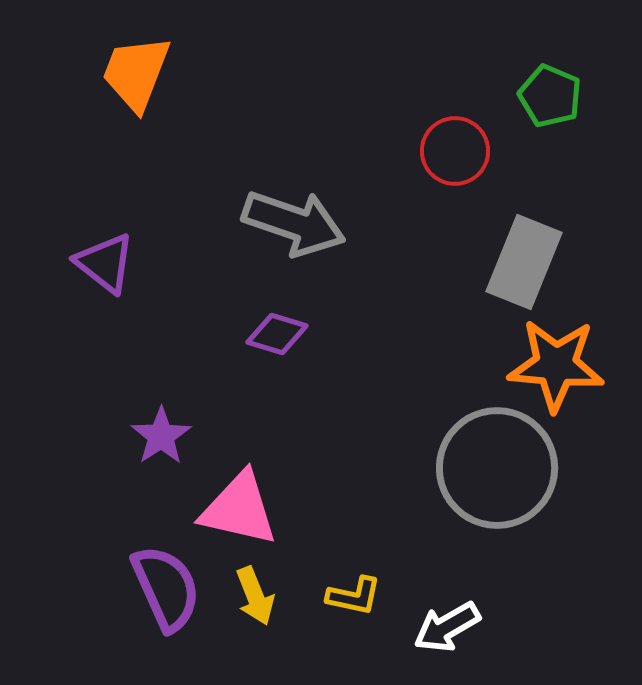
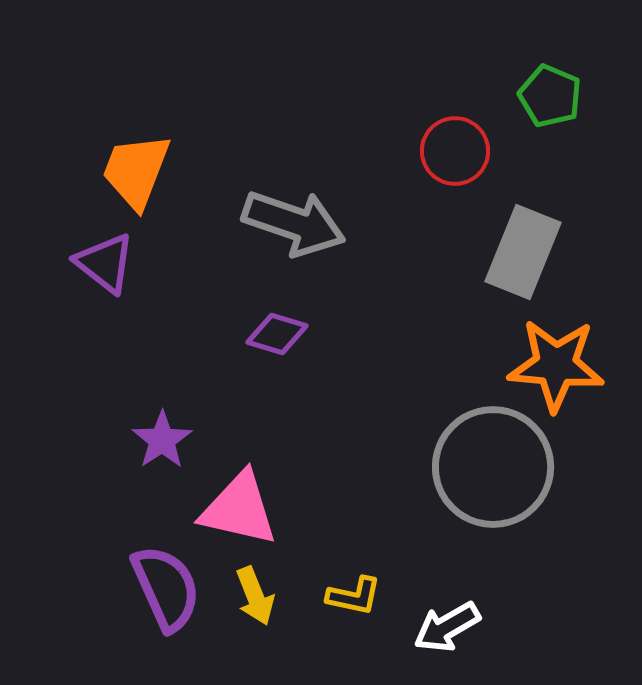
orange trapezoid: moved 98 px down
gray rectangle: moved 1 px left, 10 px up
purple star: moved 1 px right, 4 px down
gray circle: moved 4 px left, 1 px up
